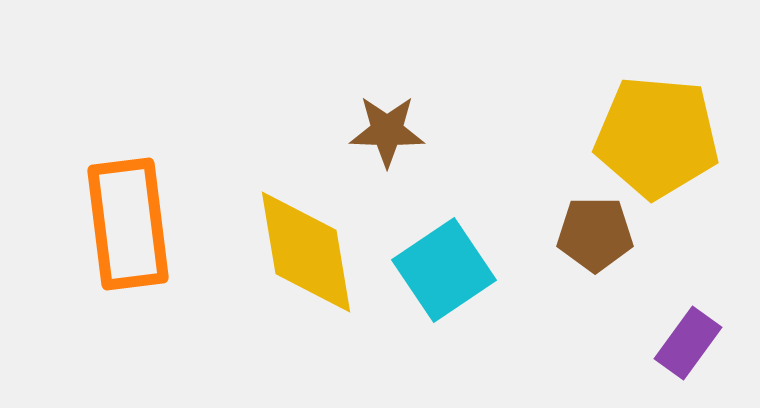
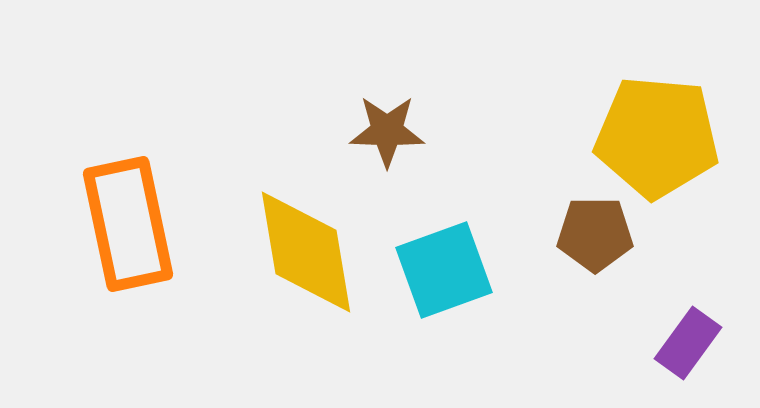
orange rectangle: rotated 5 degrees counterclockwise
cyan square: rotated 14 degrees clockwise
